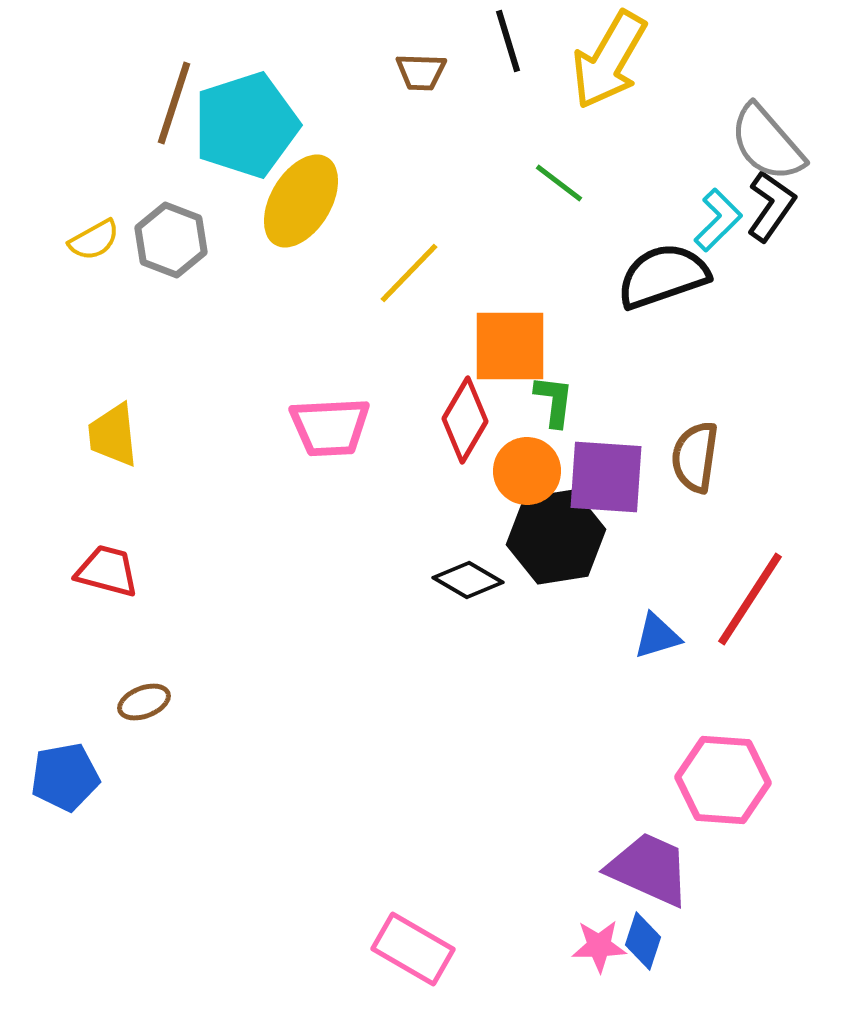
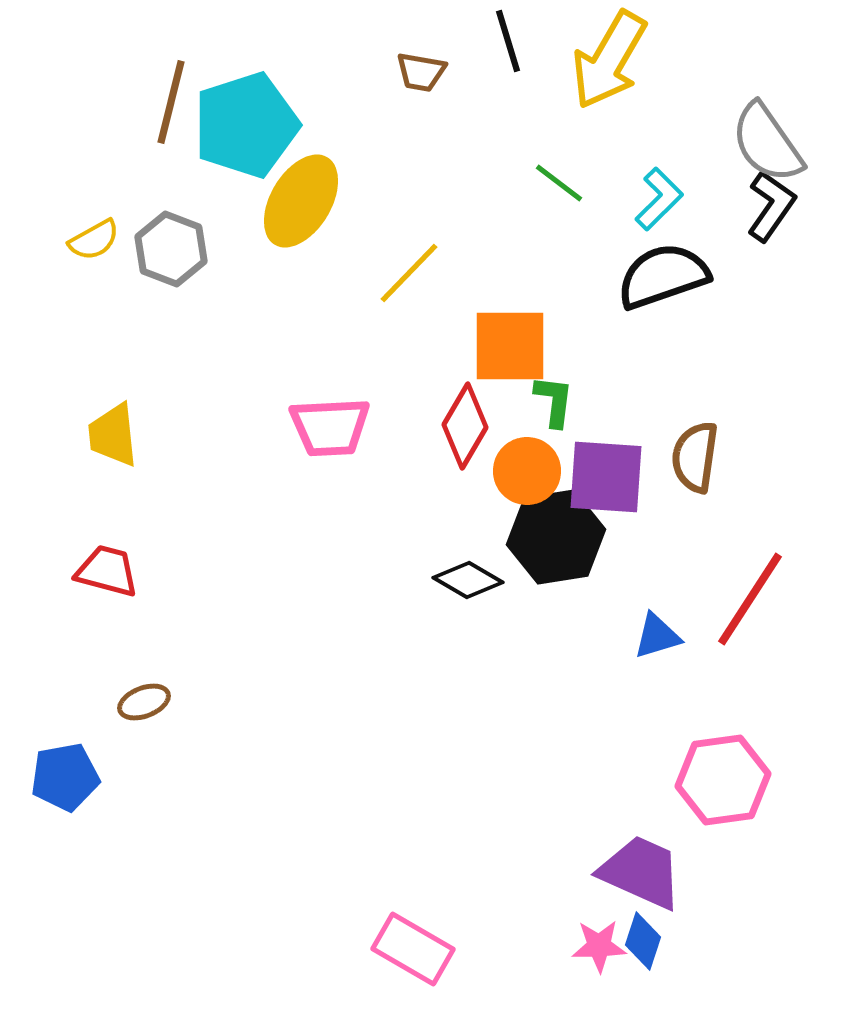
brown trapezoid: rotated 8 degrees clockwise
brown line: moved 3 px left, 1 px up; rotated 4 degrees counterclockwise
gray semicircle: rotated 6 degrees clockwise
cyan L-shape: moved 59 px left, 21 px up
gray hexagon: moved 9 px down
red diamond: moved 6 px down
pink hexagon: rotated 12 degrees counterclockwise
purple trapezoid: moved 8 px left, 3 px down
